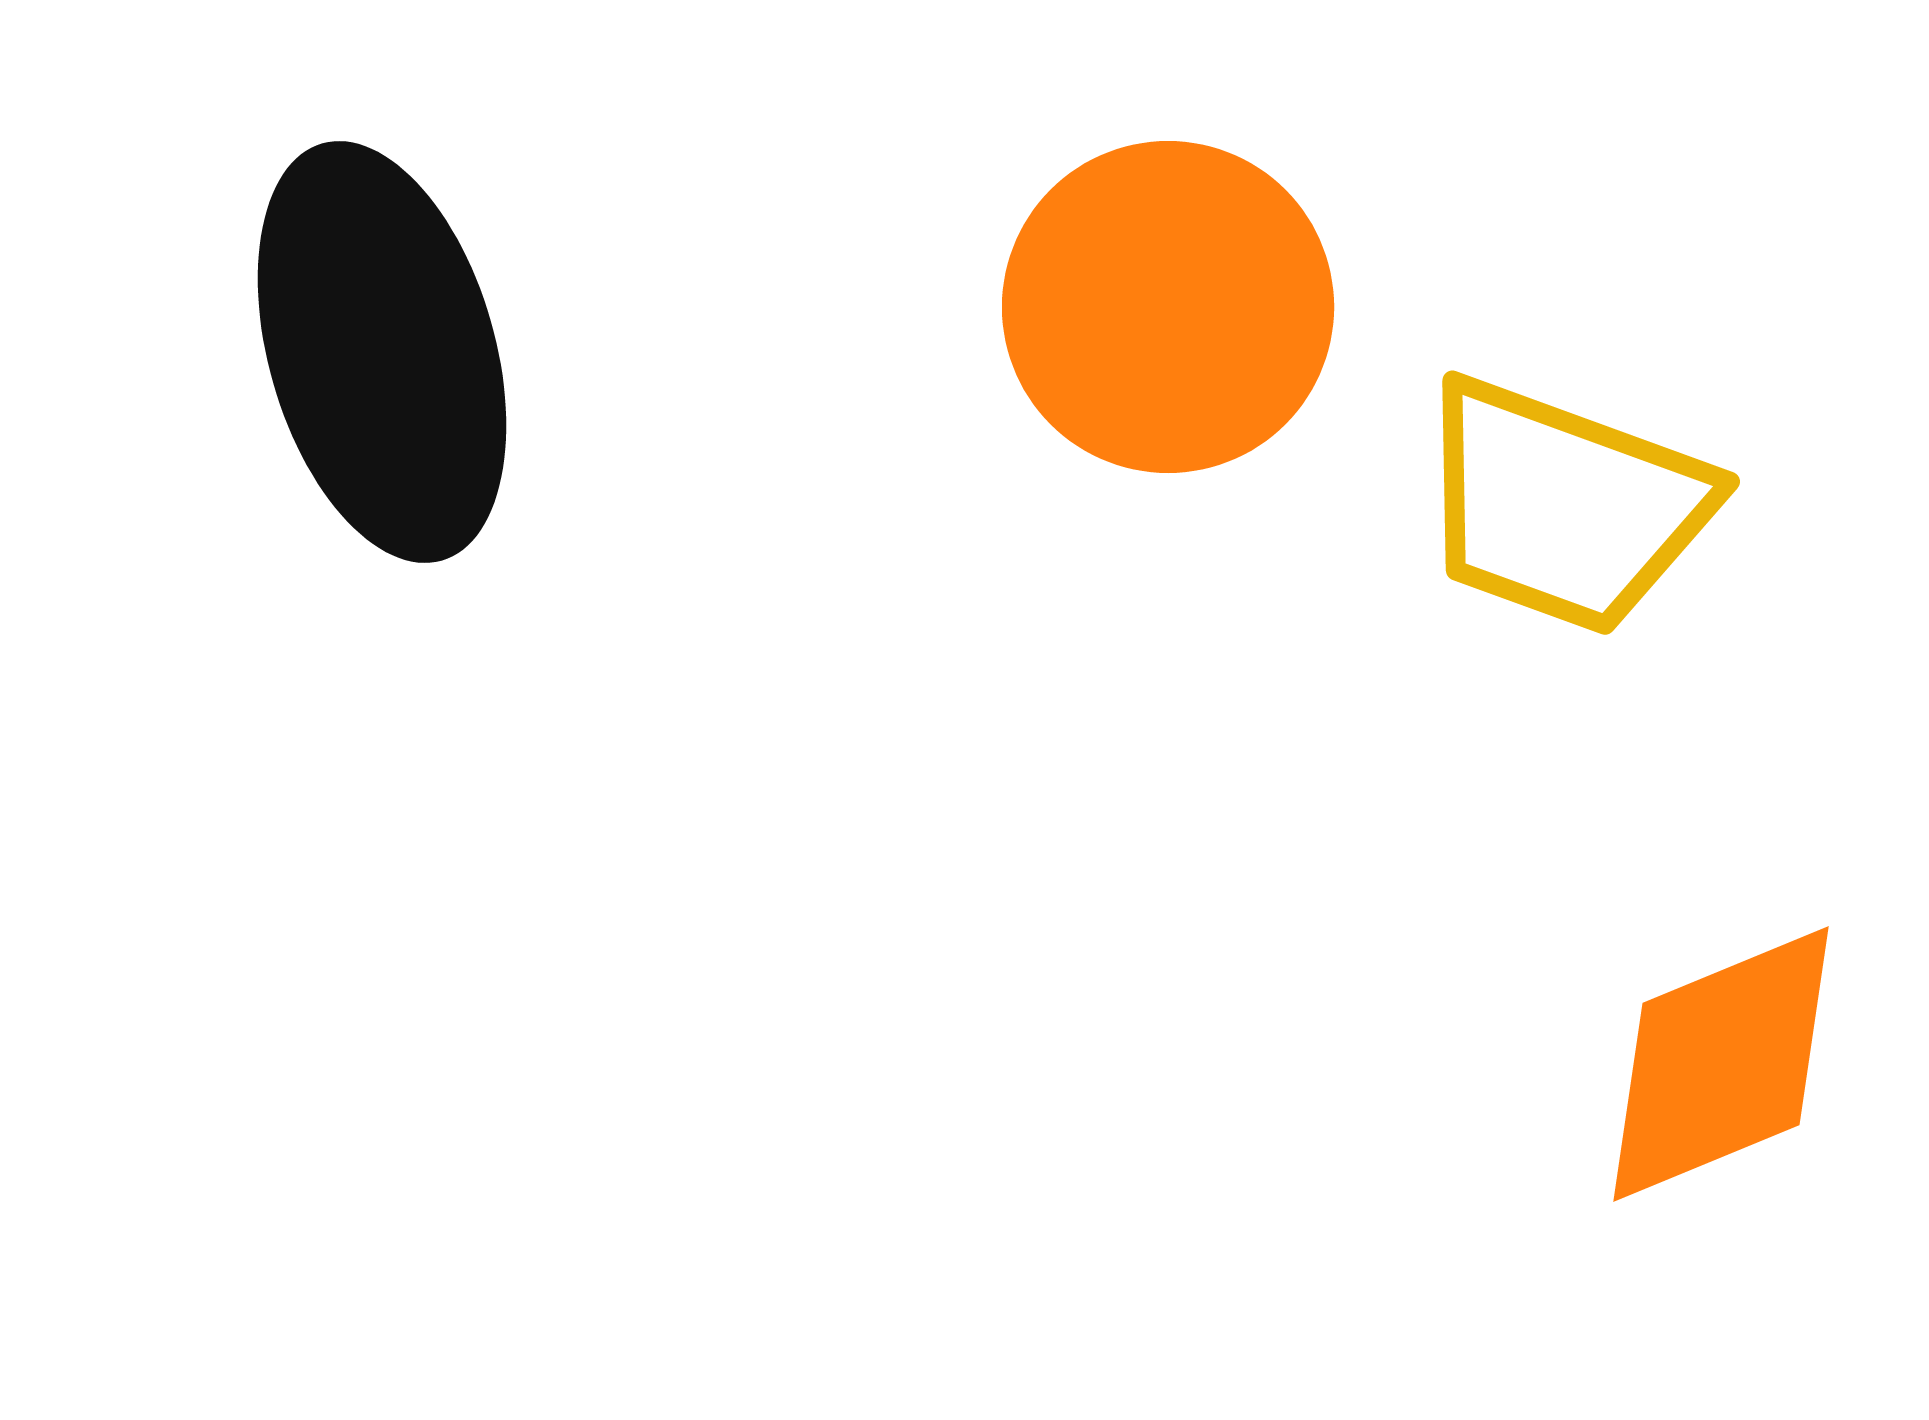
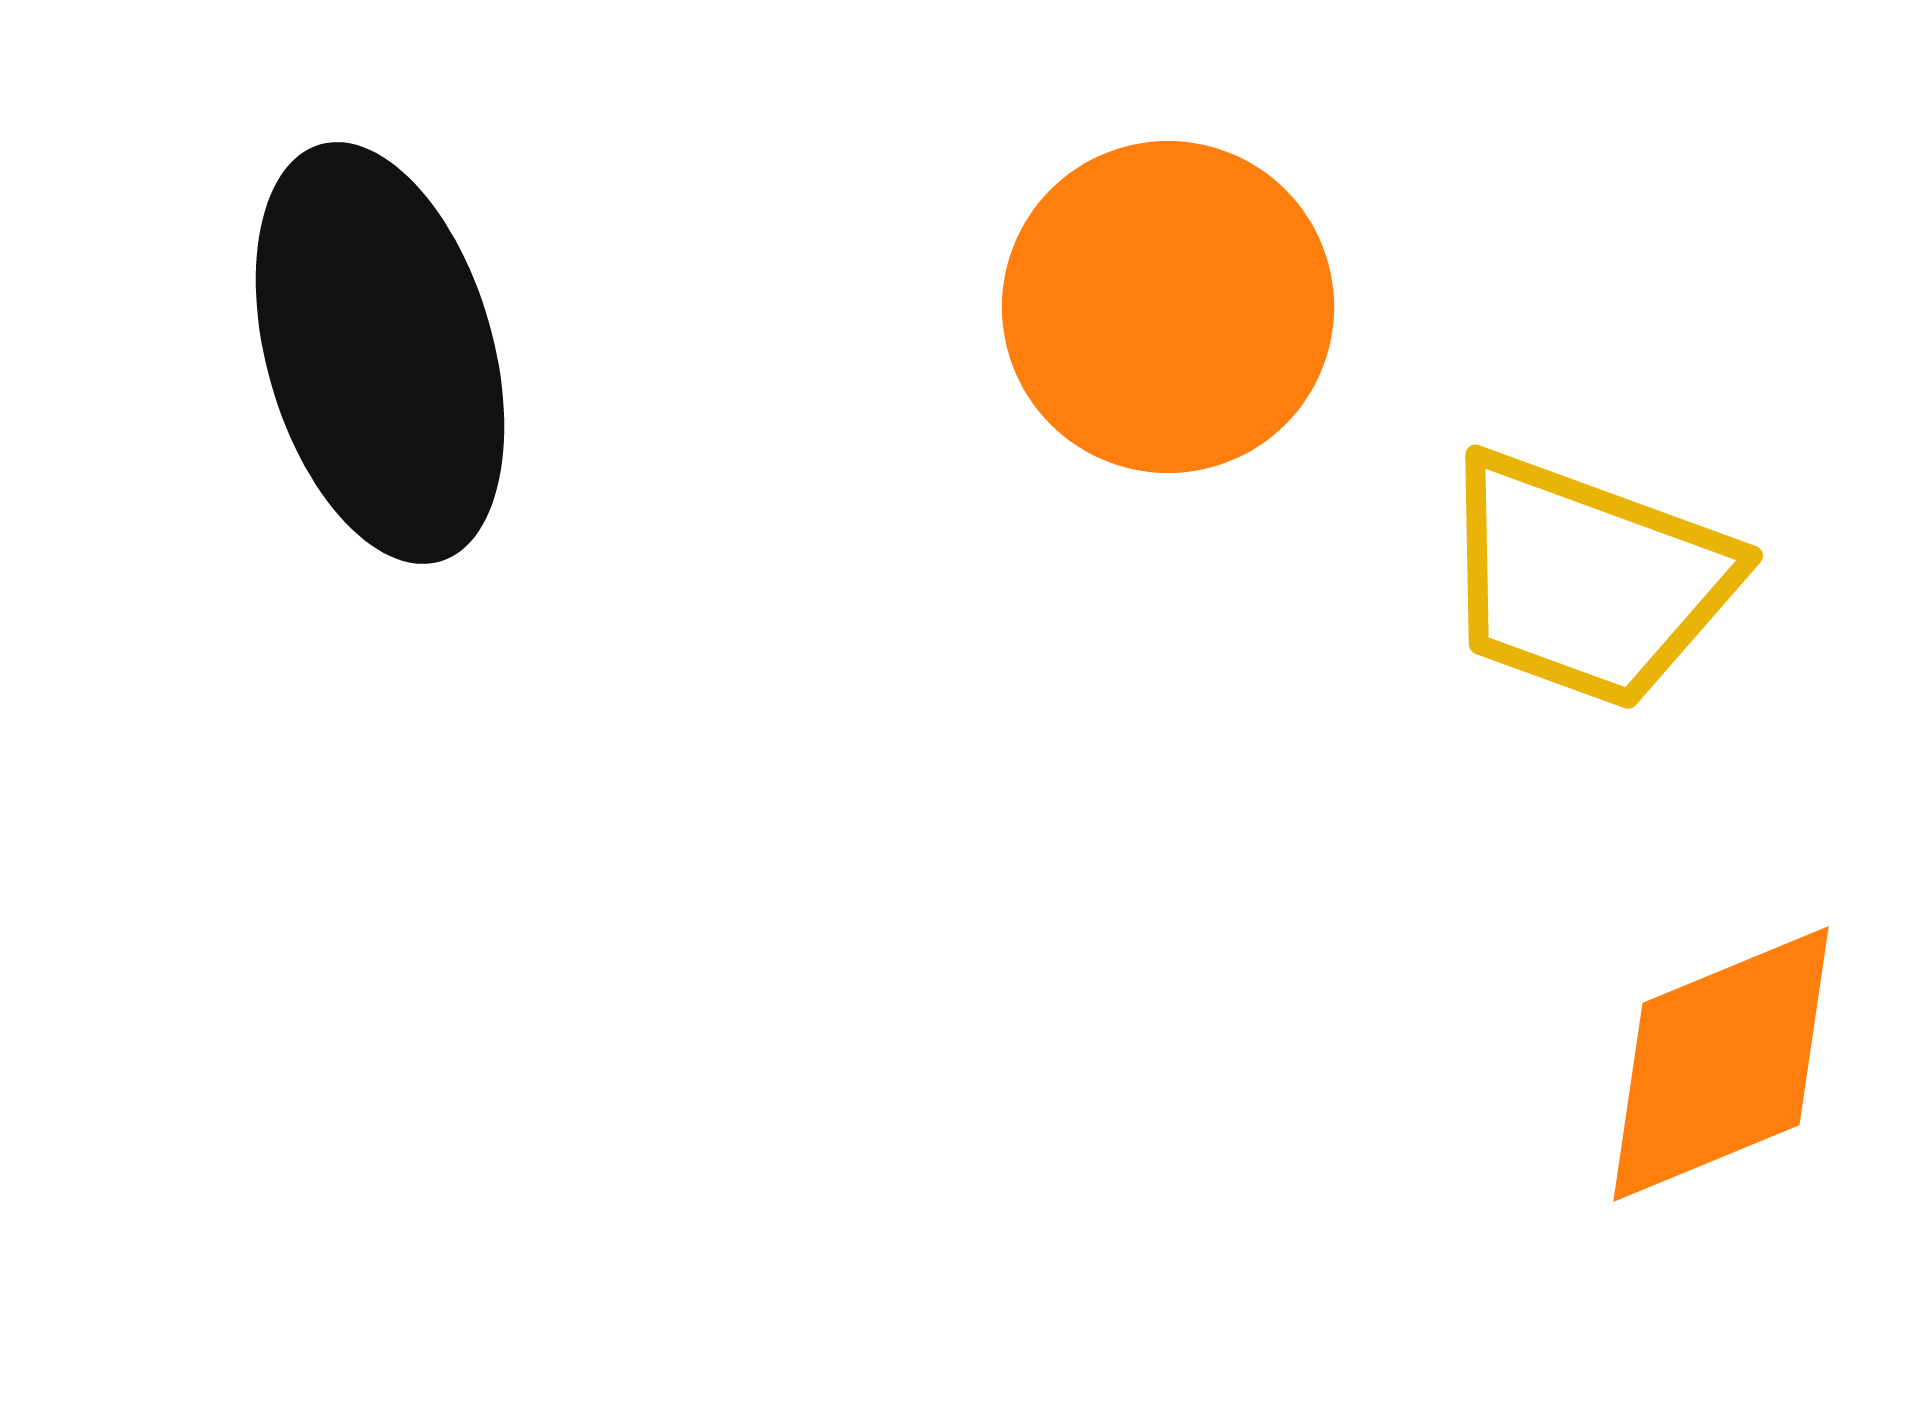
black ellipse: moved 2 px left, 1 px down
yellow trapezoid: moved 23 px right, 74 px down
